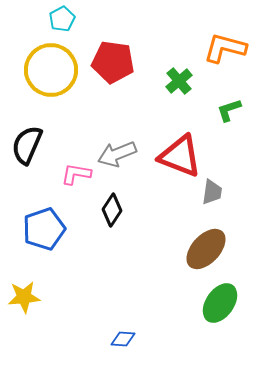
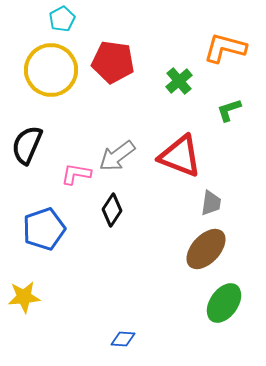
gray arrow: moved 2 px down; rotated 15 degrees counterclockwise
gray trapezoid: moved 1 px left, 11 px down
green ellipse: moved 4 px right
